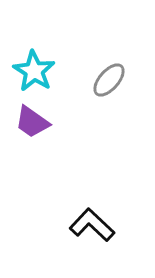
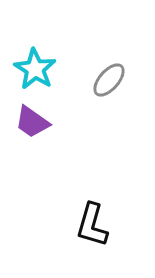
cyan star: moved 1 px right, 2 px up
black L-shape: rotated 117 degrees counterclockwise
